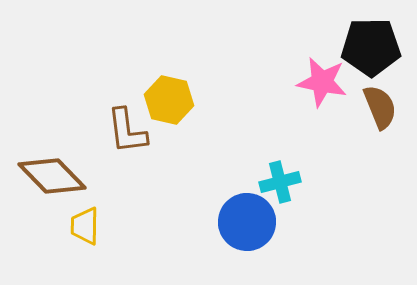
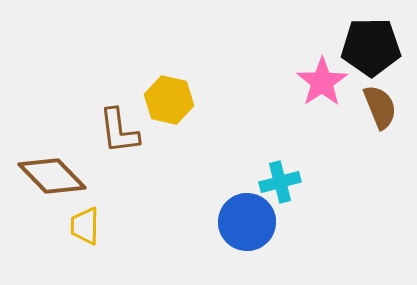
pink star: rotated 27 degrees clockwise
brown L-shape: moved 8 px left
